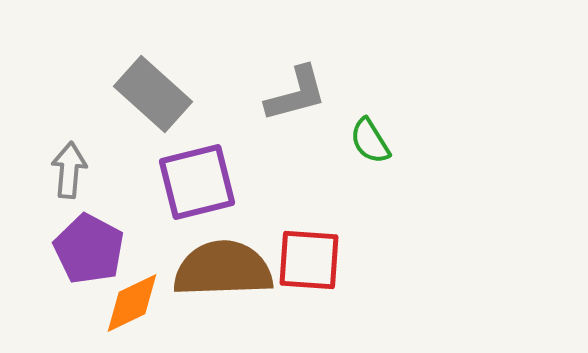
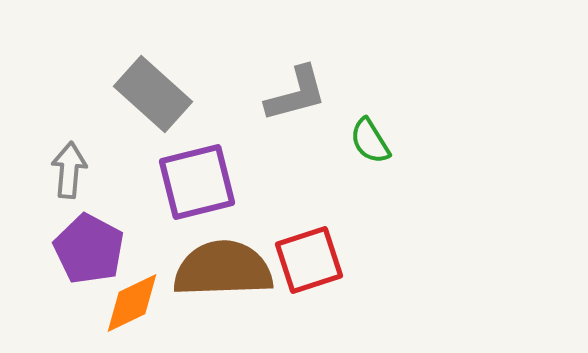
red square: rotated 22 degrees counterclockwise
